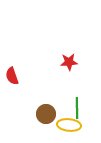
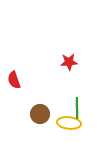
red semicircle: moved 2 px right, 4 px down
brown circle: moved 6 px left
yellow ellipse: moved 2 px up
